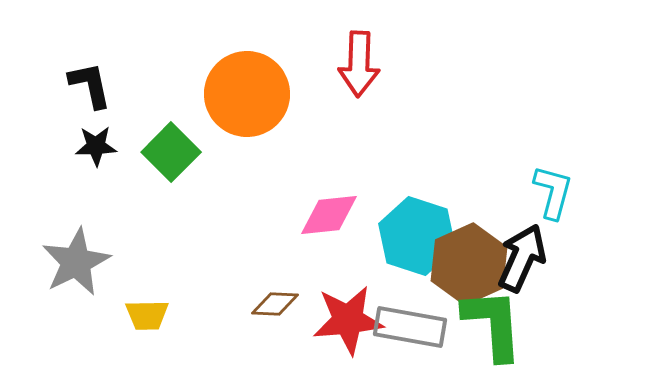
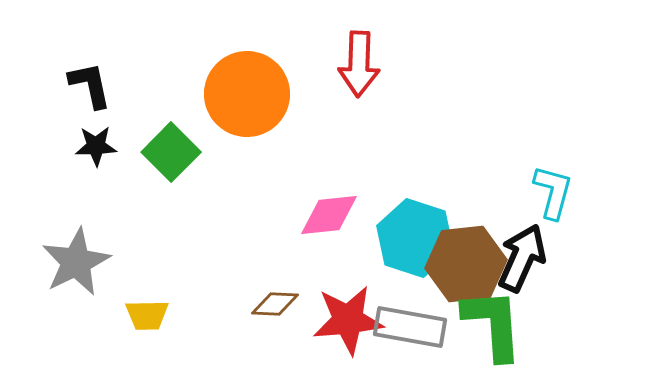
cyan hexagon: moved 2 px left, 2 px down
brown hexagon: moved 3 px left; rotated 18 degrees clockwise
